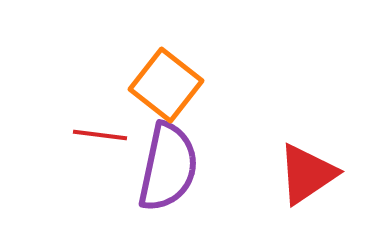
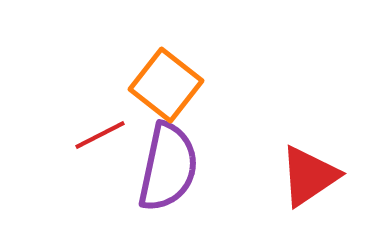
red line: rotated 34 degrees counterclockwise
red triangle: moved 2 px right, 2 px down
